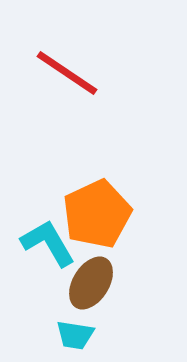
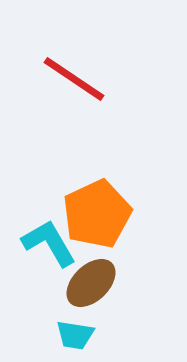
red line: moved 7 px right, 6 px down
cyan L-shape: moved 1 px right
brown ellipse: rotated 14 degrees clockwise
